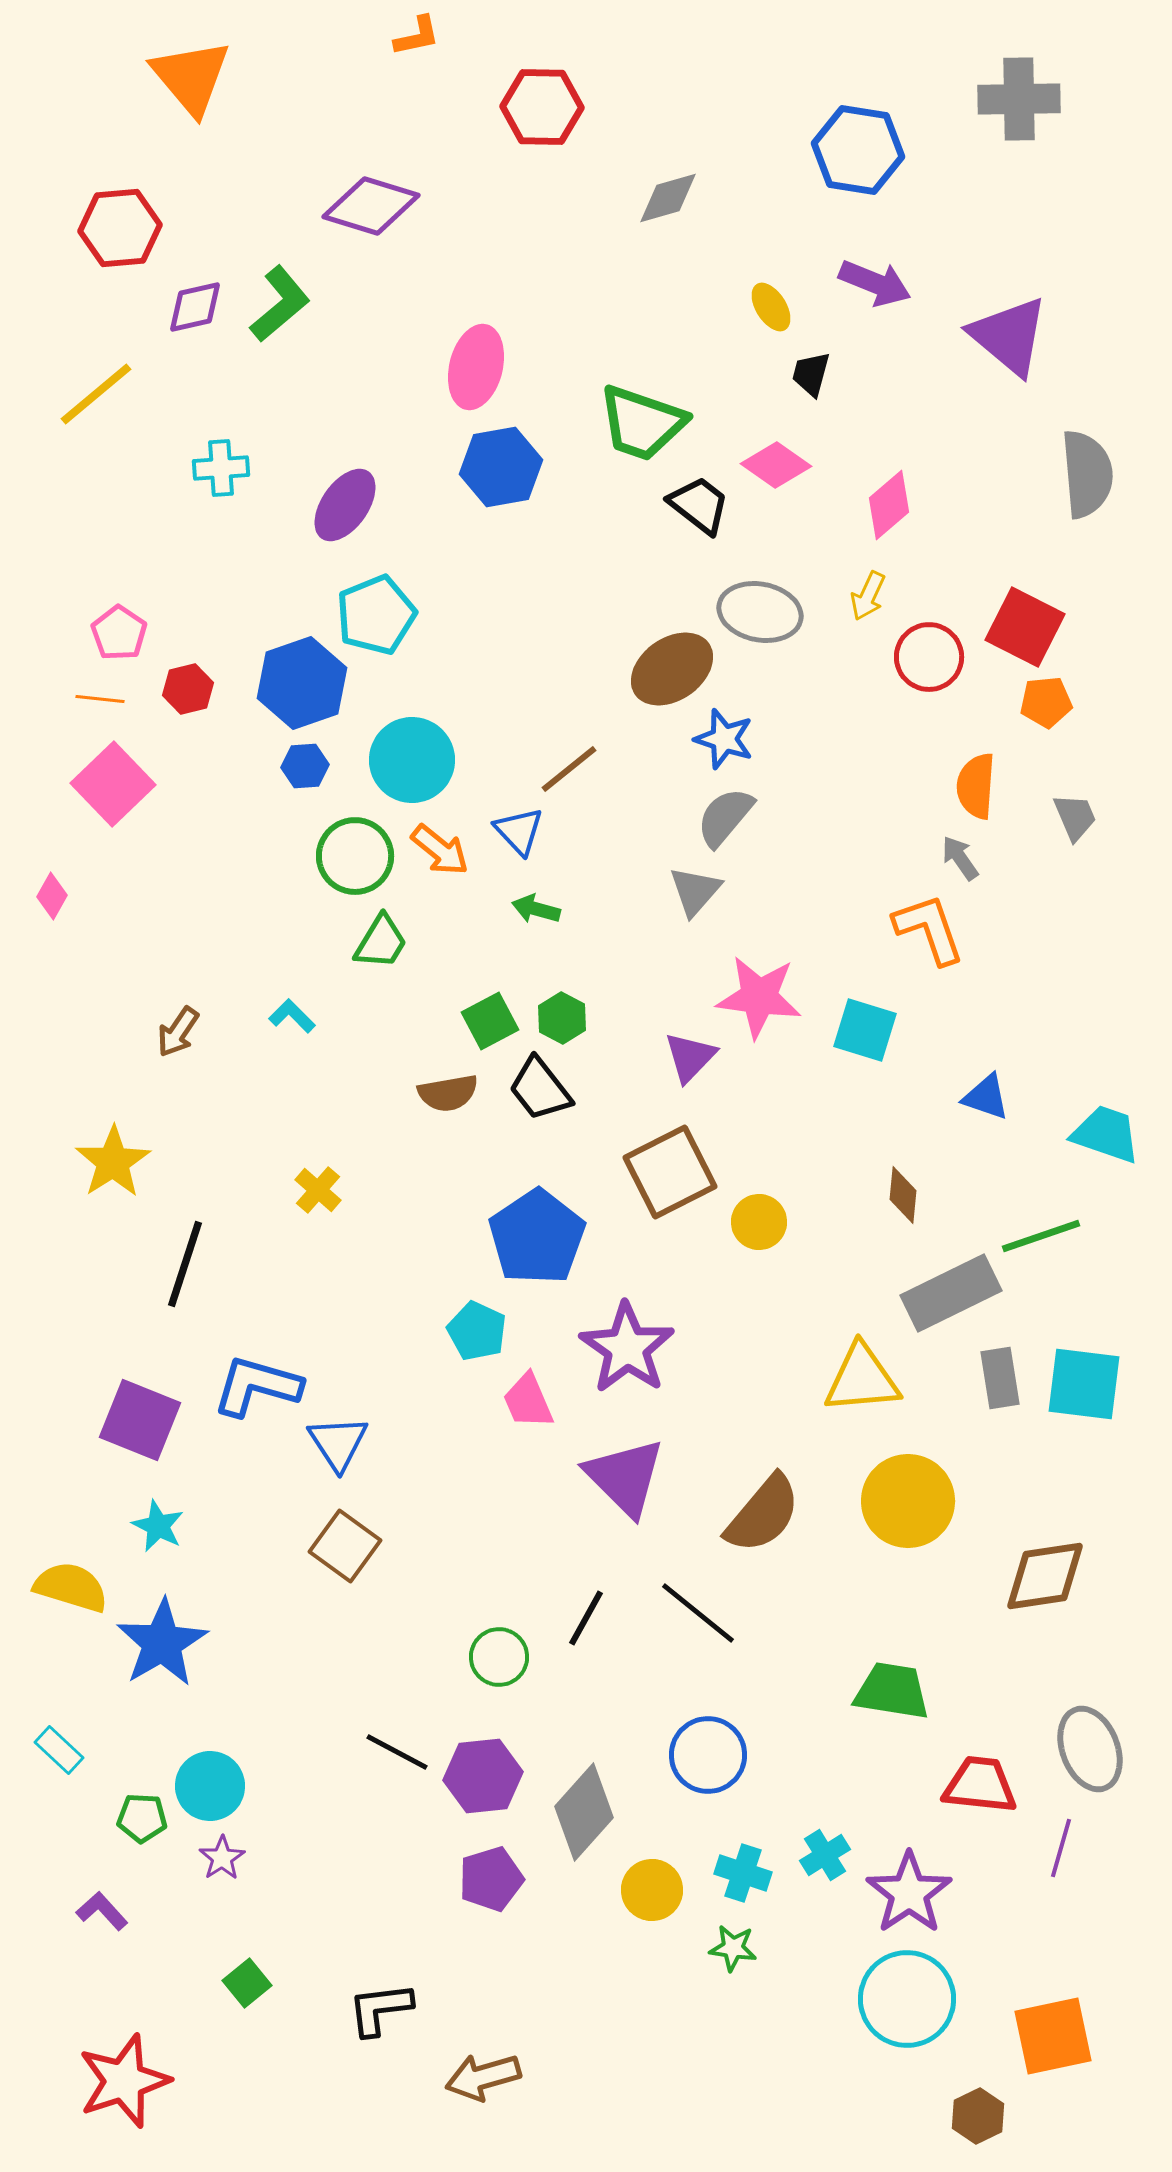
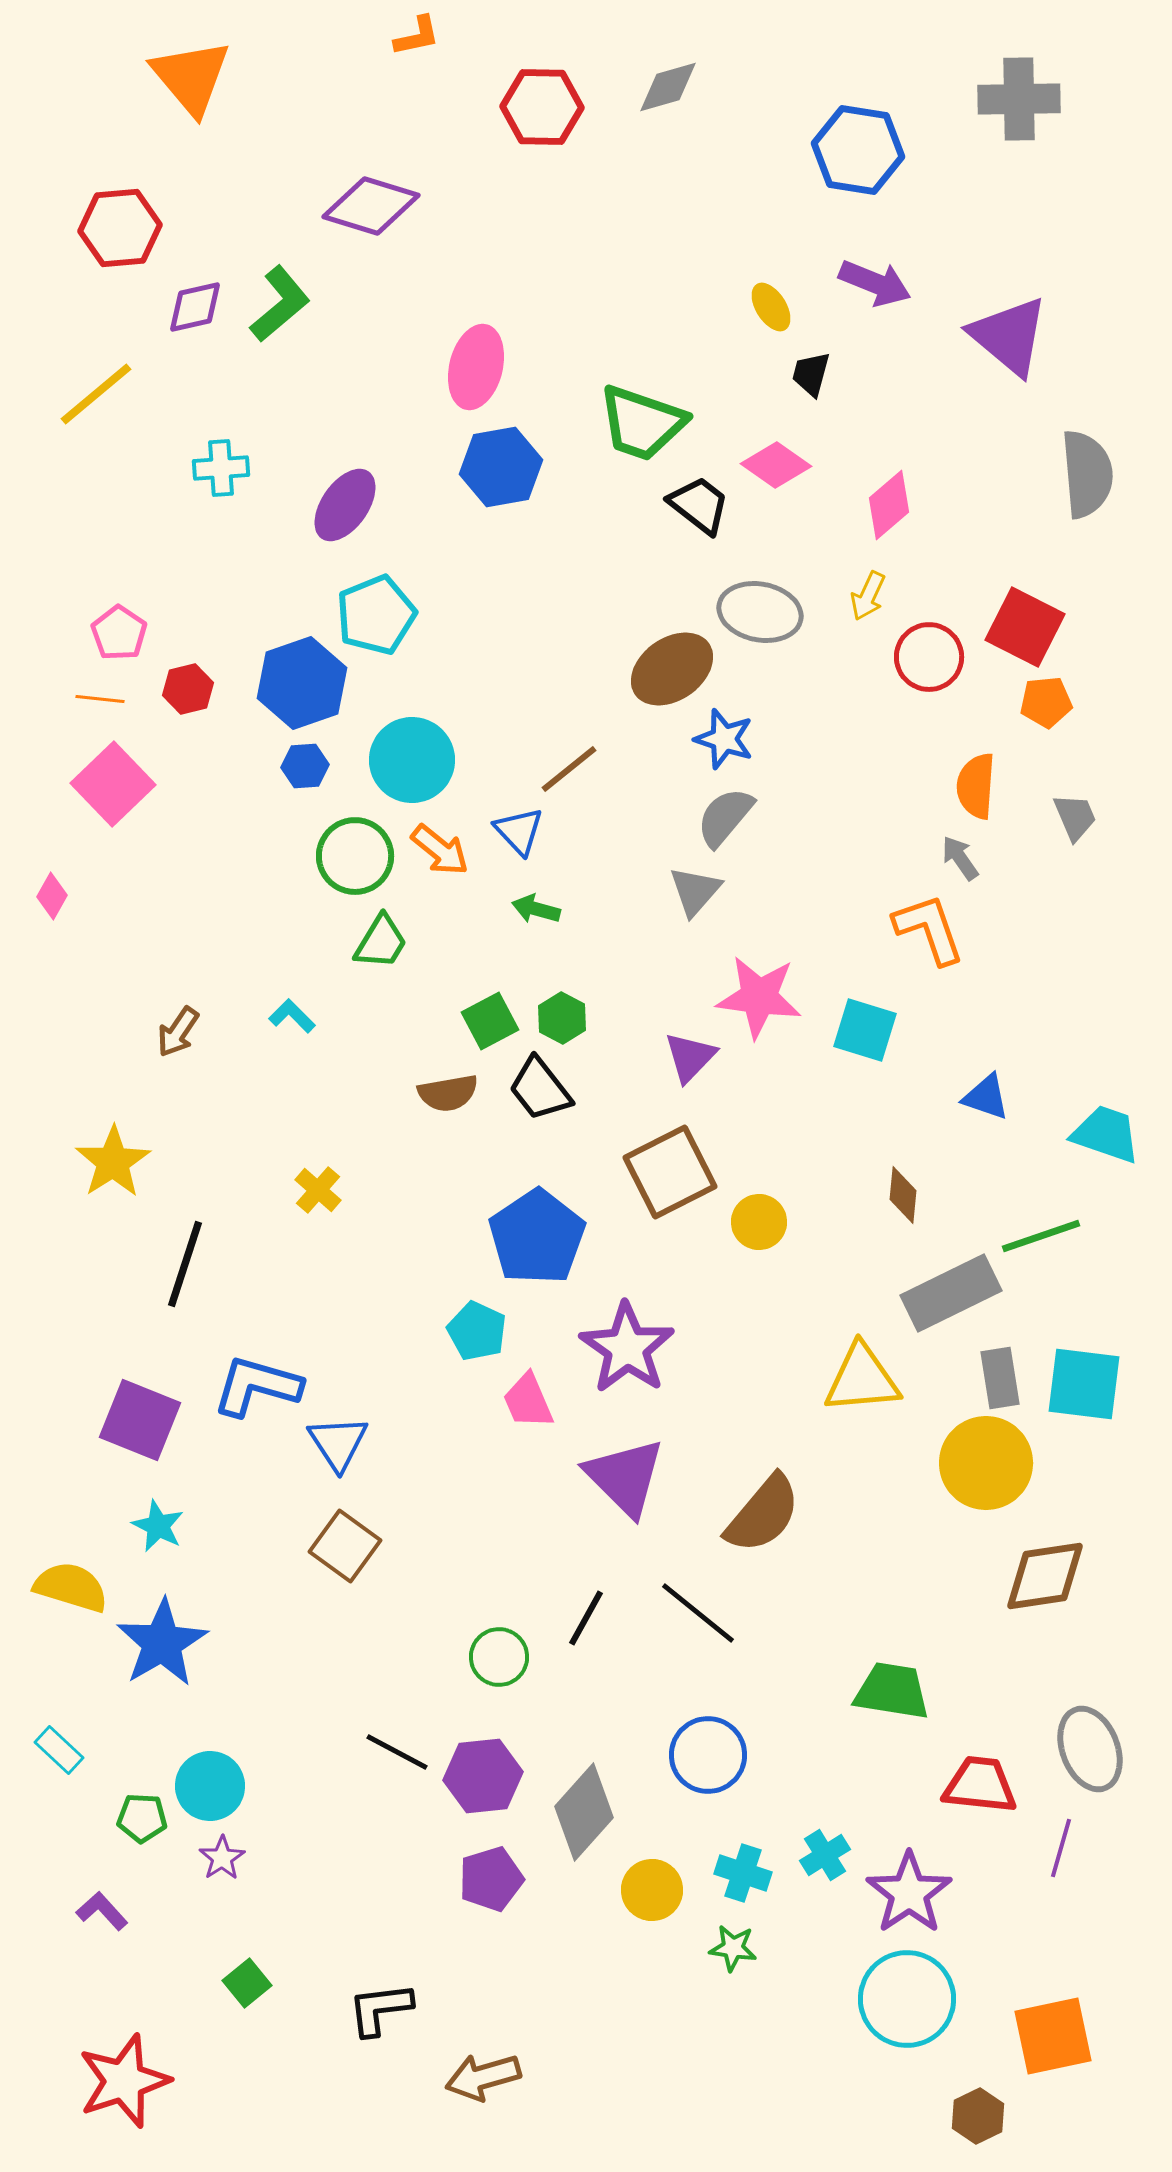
gray diamond at (668, 198): moved 111 px up
yellow circle at (908, 1501): moved 78 px right, 38 px up
